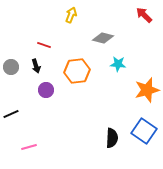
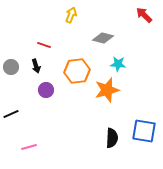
orange star: moved 40 px left
blue square: rotated 25 degrees counterclockwise
